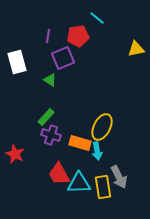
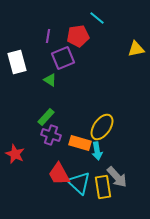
yellow ellipse: rotated 8 degrees clockwise
gray arrow: moved 2 px left; rotated 15 degrees counterclockwise
cyan triangle: rotated 45 degrees clockwise
